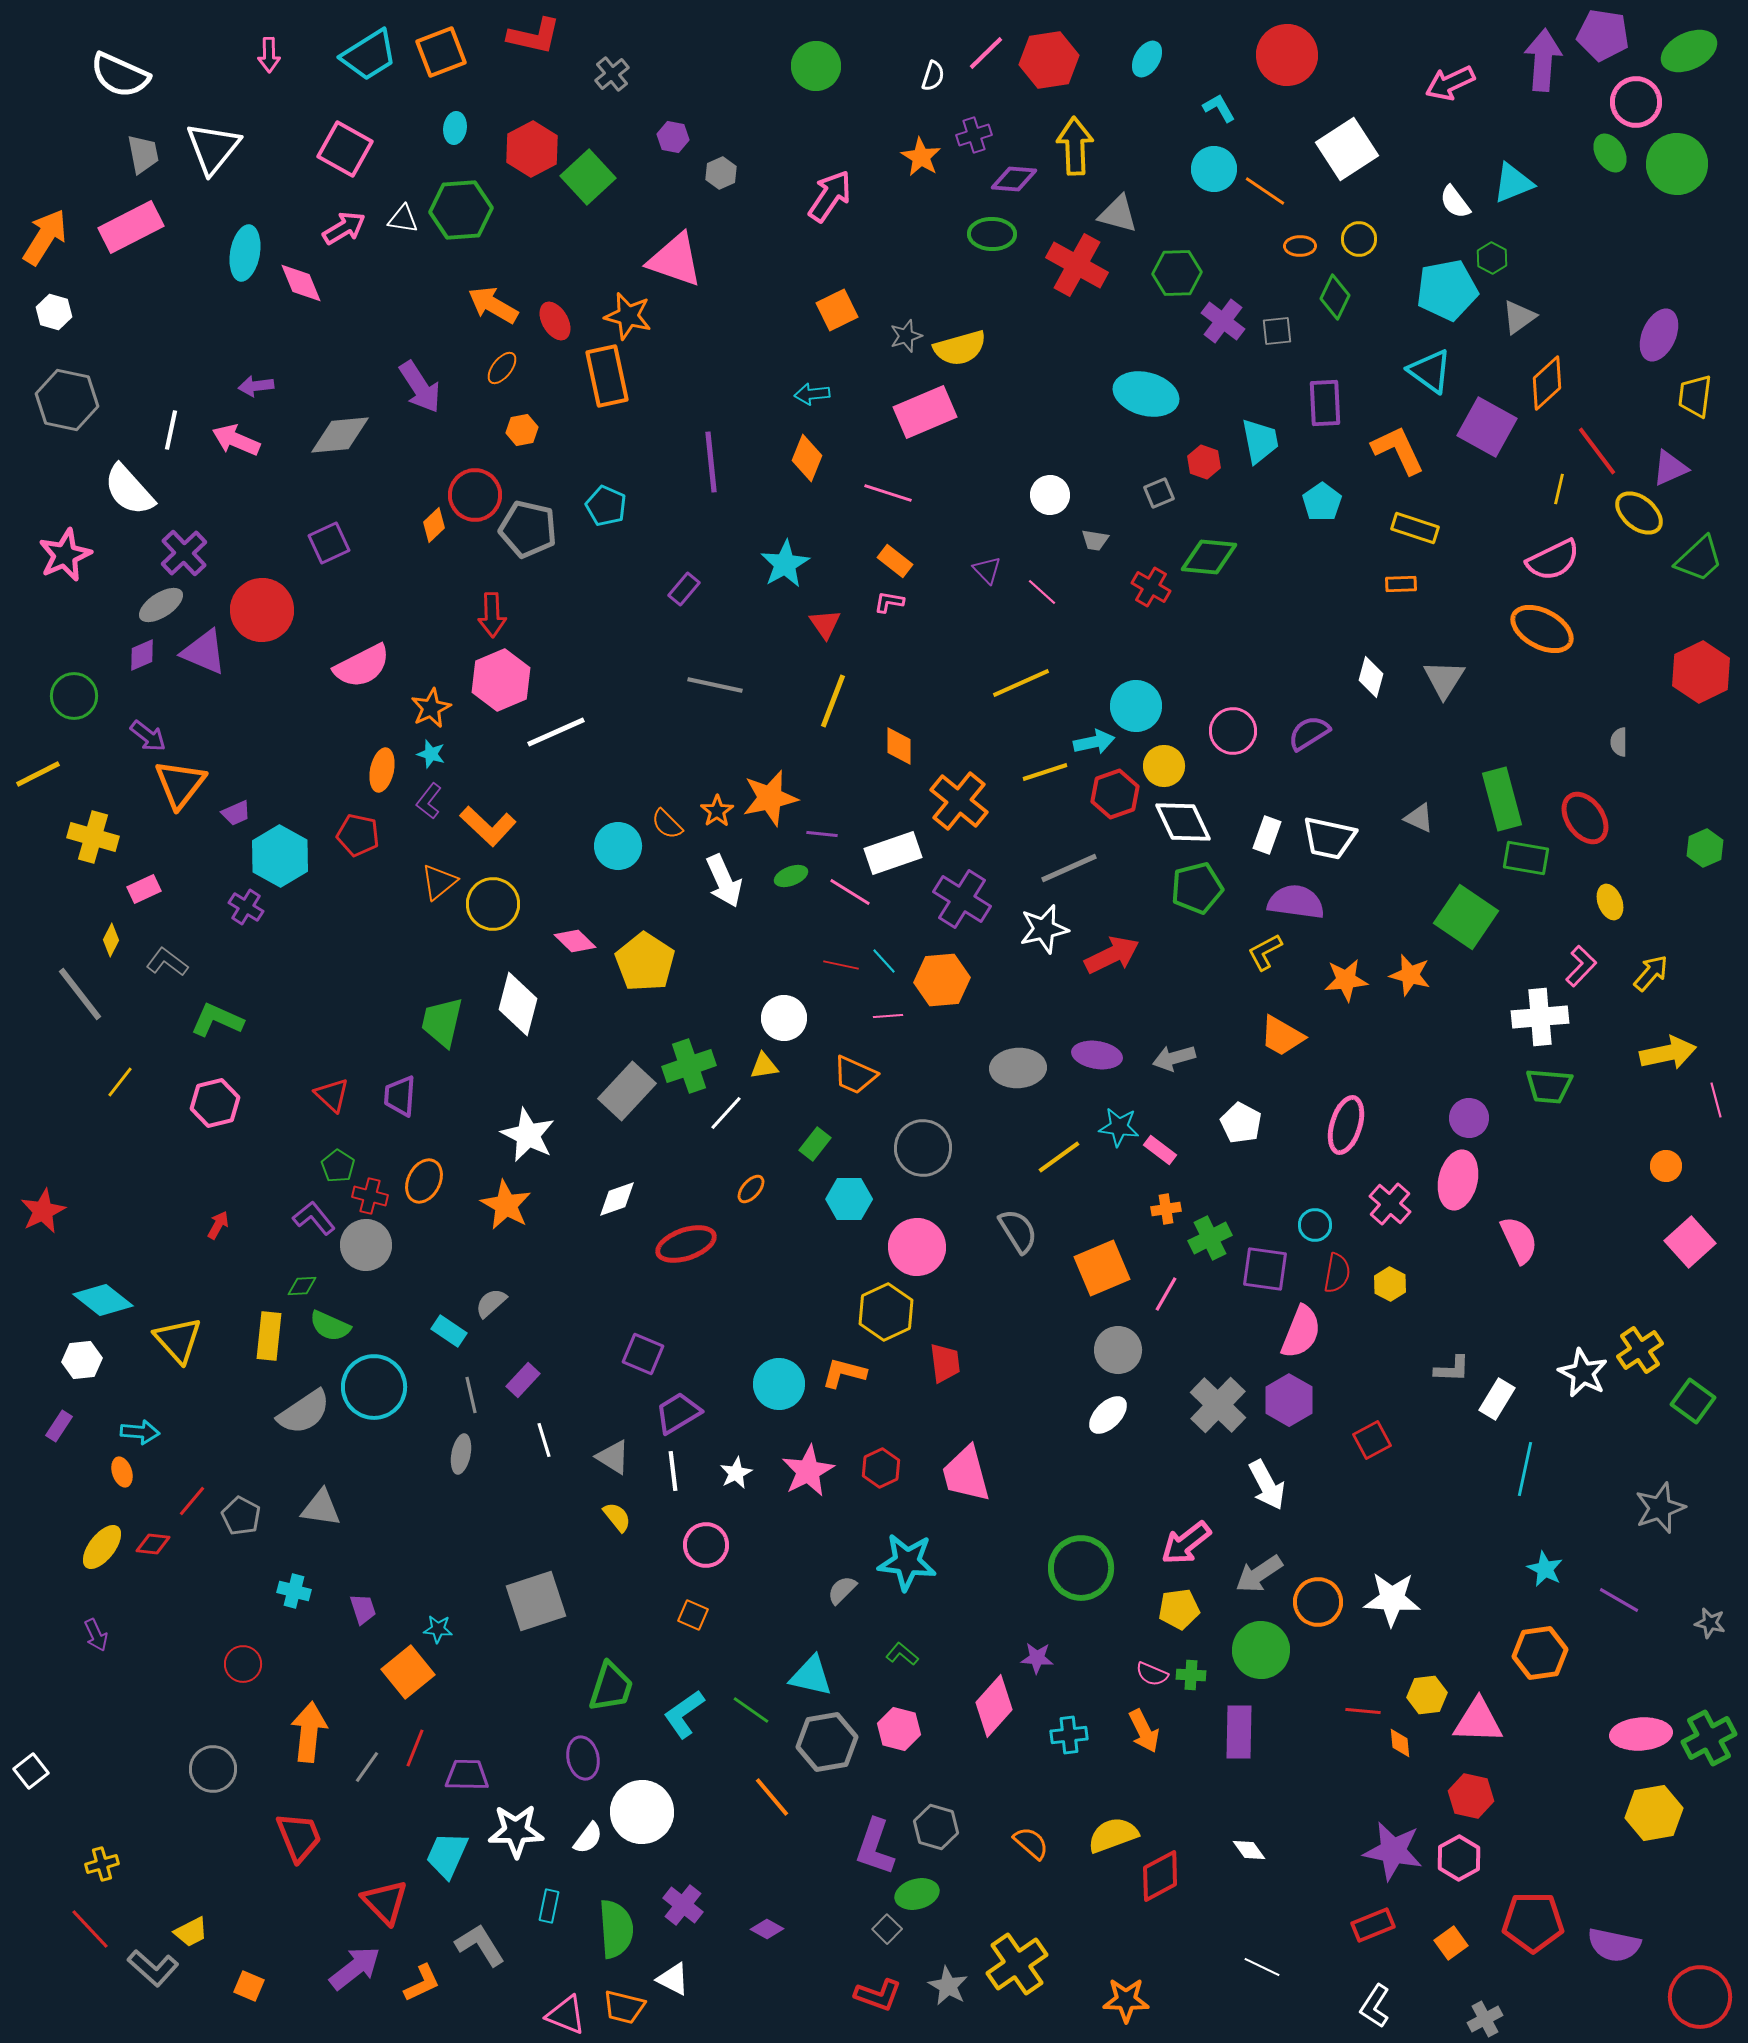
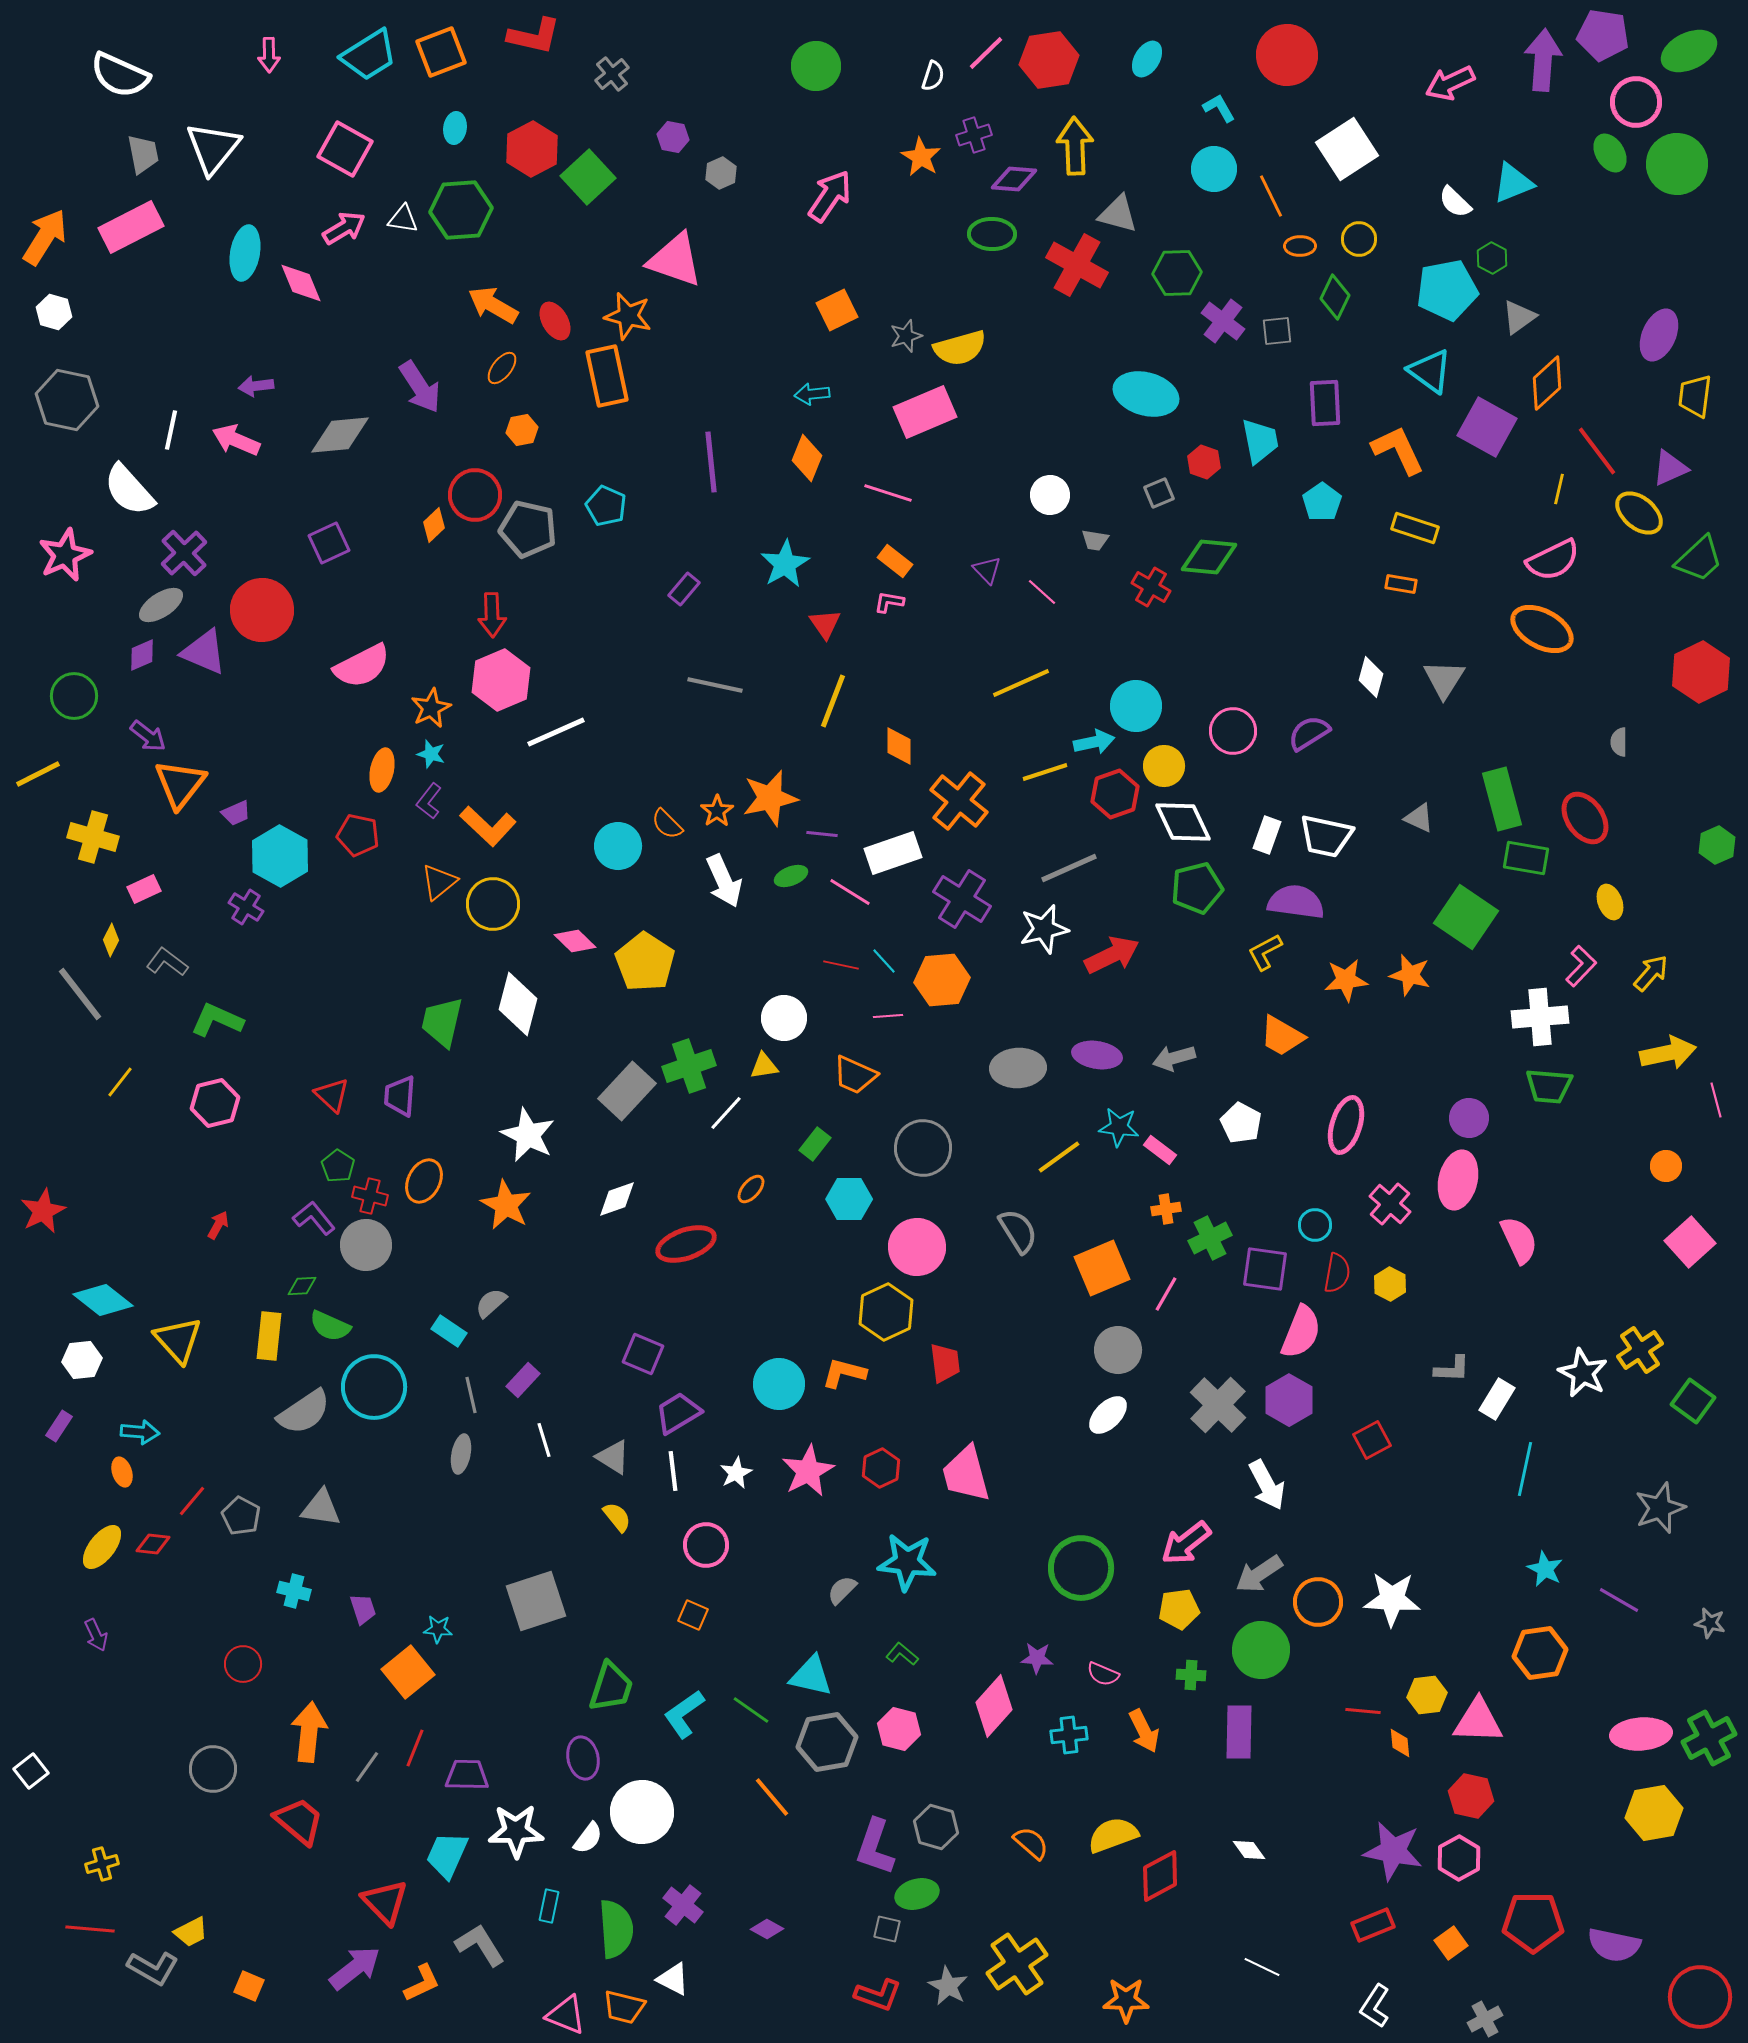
orange line at (1265, 191): moved 6 px right, 5 px down; rotated 30 degrees clockwise
white semicircle at (1455, 202): rotated 9 degrees counterclockwise
orange rectangle at (1401, 584): rotated 12 degrees clockwise
white trapezoid at (1329, 838): moved 3 px left, 2 px up
green hexagon at (1705, 848): moved 12 px right, 3 px up
pink semicircle at (1152, 1674): moved 49 px left
red trapezoid at (299, 1837): moved 16 px up; rotated 28 degrees counterclockwise
red line at (90, 1929): rotated 42 degrees counterclockwise
gray square at (887, 1929): rotated 32 degrees counterclockwise
gray L-shape at (153, 1968): rotated 12 degrees counterclockwise
